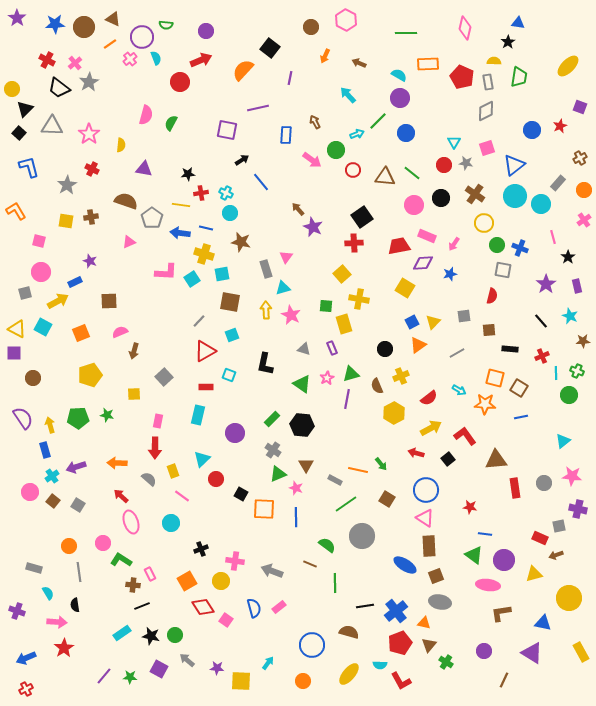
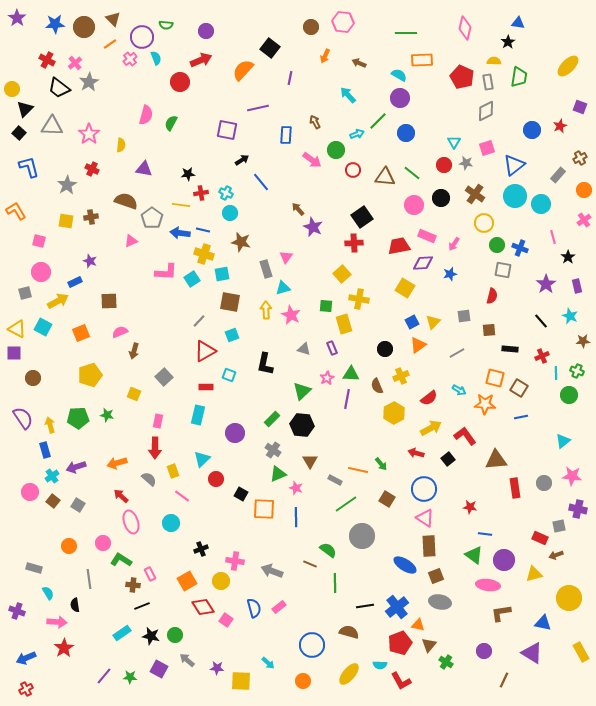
brown triangle at (113, 19): rotated 21 degrees clockwise
pink hexagon at (346, 20): moved 3 px left, 2 px down; rotated 20 degrees counterclockwise
orange rectangle at (428, 64): moved 6 px left, 4 px up
gray rectangle at (558, 183): moved 8 px up
blue line at (206, 228): moved 3 px left, 2 px down
pink triangle at (129, 242): moved 2 px right, 1 px up
green triangle at (351, 374): rotated 18 degrees clockwise
green triangle at (302, 384): moved 7 px down; rotated 42 degrees clockwise
yellow square at (134, 394): rotated 24 degrees clockwise
orange arrow at (117, 463): rotated 18 degrees counterclockwise
brown triangle at (306, 465): moved 4 px right, 4 px up
blue circle at (426, 490): moved 2 px left, 1 px up
green semicircle at (327, 545): moved 1 px right, 5 px down
gray line at (79, 572): moved 10 px right, 7 px down
blue cross at (396, 611): moved 1 px right, 4 px up
orange triangle at (424, 623): moved 6 px left, 2 px down
cyan arrow at (268, 663): rotated 96 degrees clockwise
